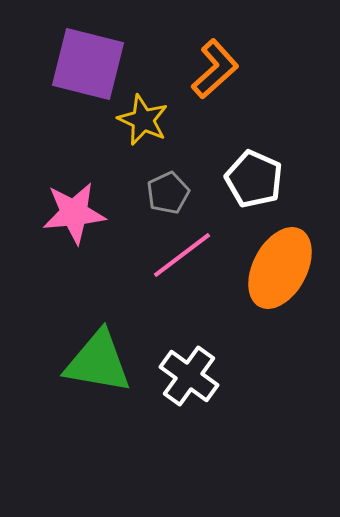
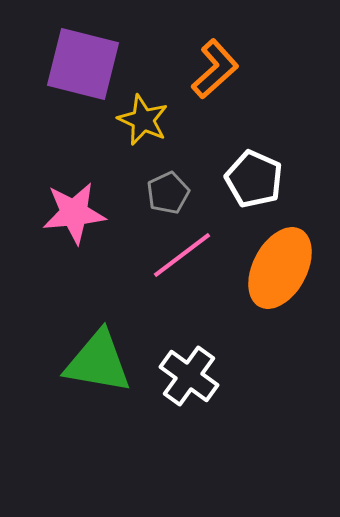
purple square: moved 5 px left
